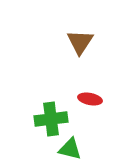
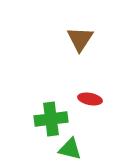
brown triangle: moved 3 px up
